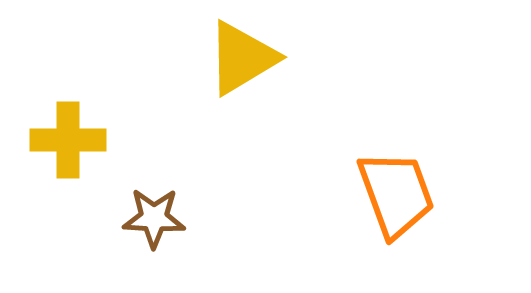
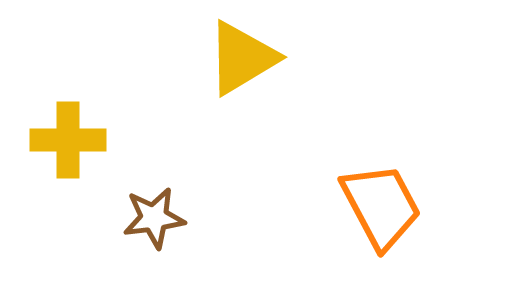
orange trapezoid: moved 15 px left, 12 px down; rotated 8 degrees counterclockwise
brown star: rotated 10 degrees counterclockwise
